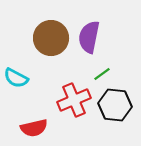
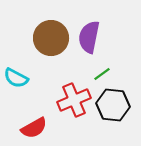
black hexagon: moved 2 px left
red semicircle: rotated 16 degrees counterclockwise
